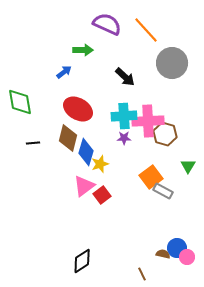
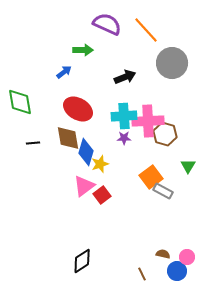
black arrow: rotated 65 degrees counterclockwise
brown diamond: rotated 24 degrees counterclockwise
blue circle: moved 23 px down
